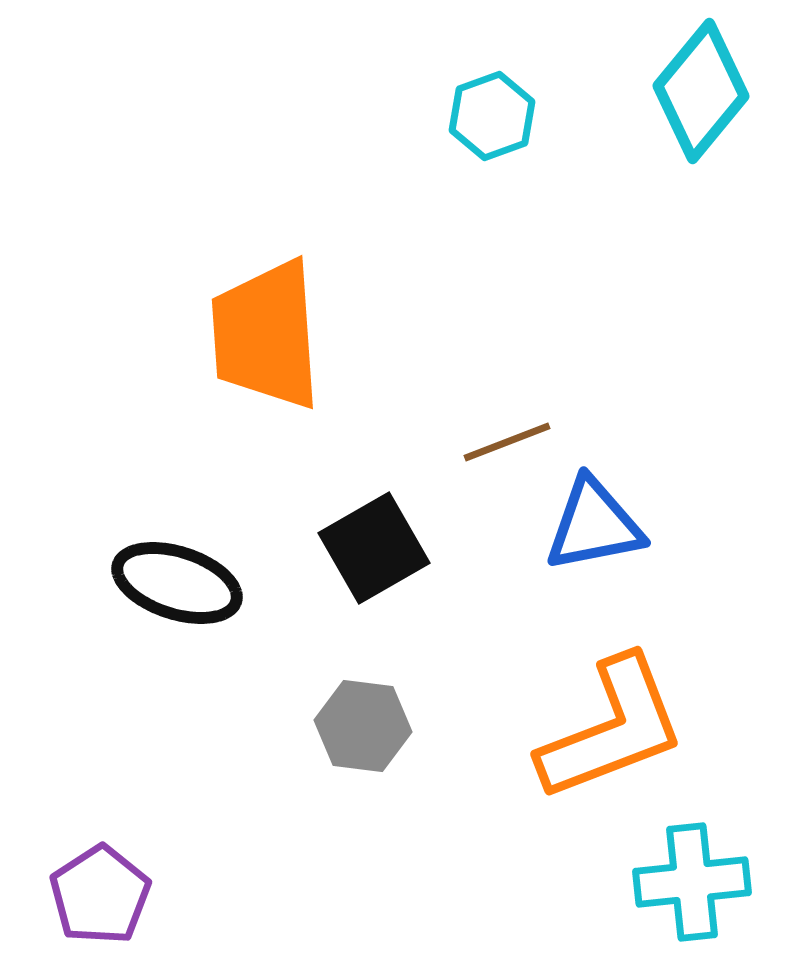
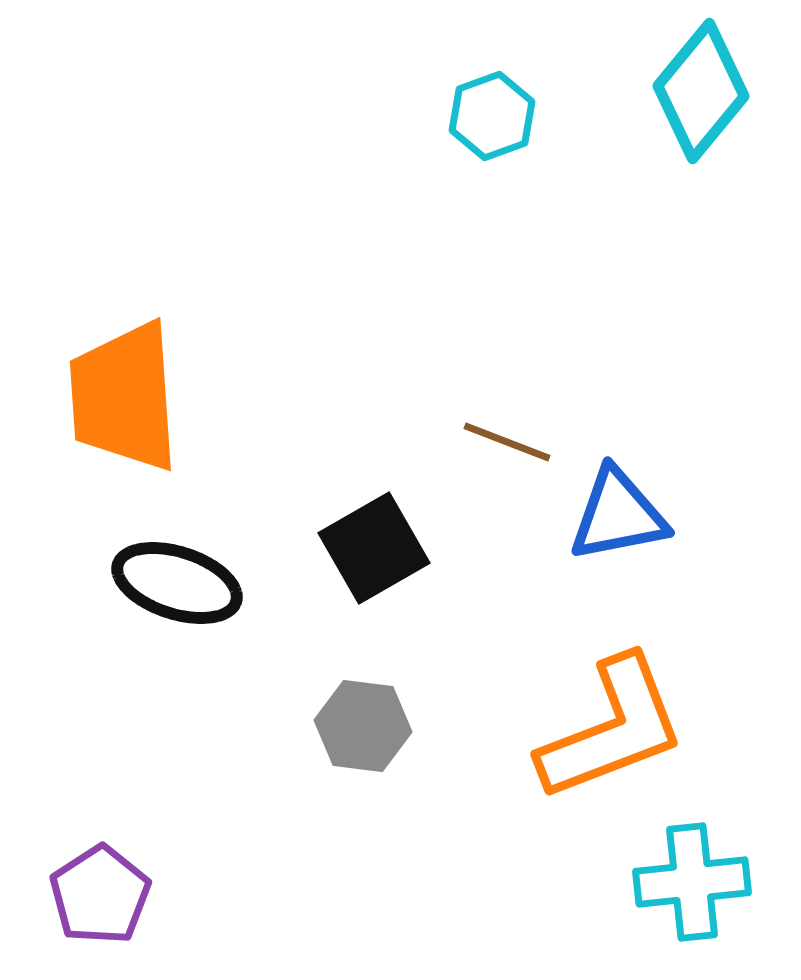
orange trapezoid: moved 142 px left, 62 px down
brown line: rotated 42 degrees clockwise
blue triangle: moved 24 px right, 10 px up
